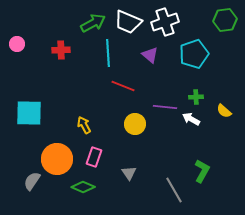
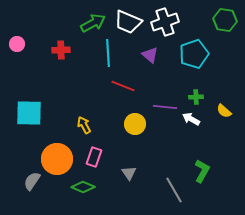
green hexagon: rotated 15 degrees clockwise
